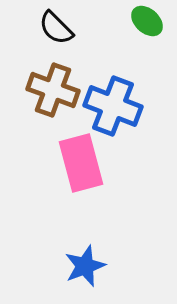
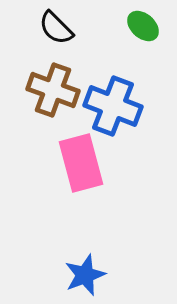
green ellipse: moved 4 px left, 5 px down
blue star: moved 9 px down
